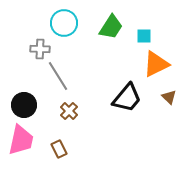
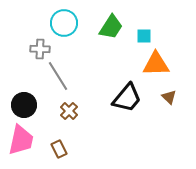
orange triangle: rotated 24 degrees clockwise
